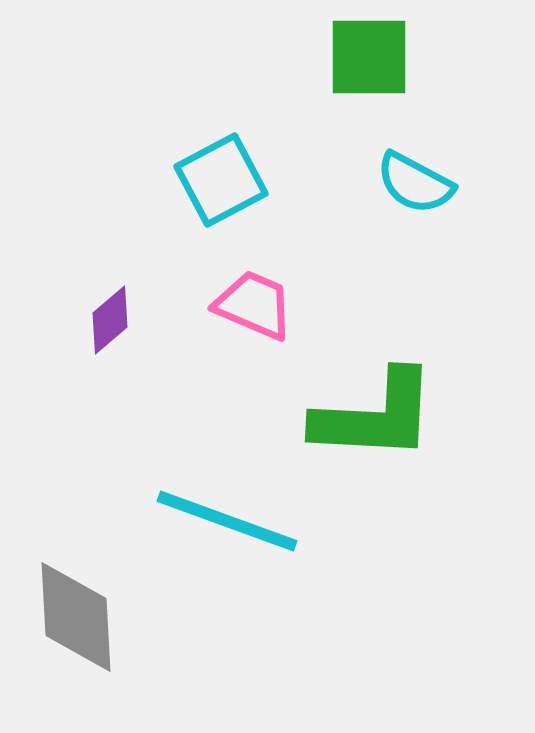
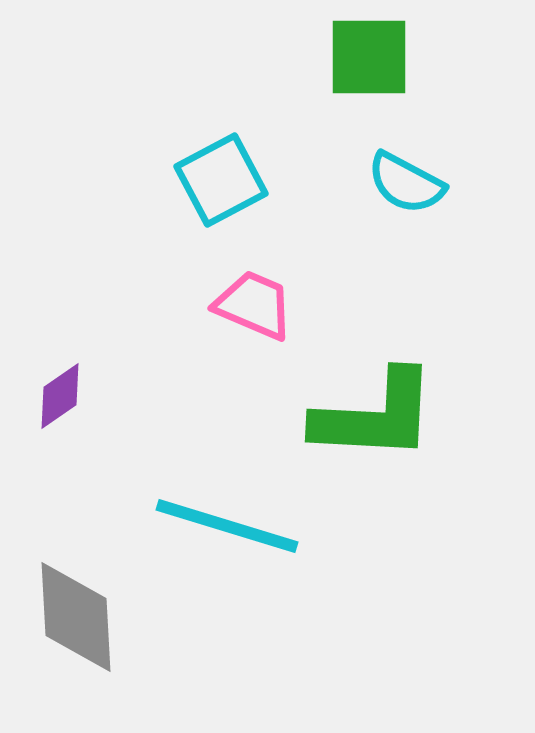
cyan semicircle: moved 9 px left
purple diamond: moved 50 px left, 76 px down; rotated 6 degrees clockwise
cyan line: moved 5 px down; rotated 3 degrees counterclockwise
